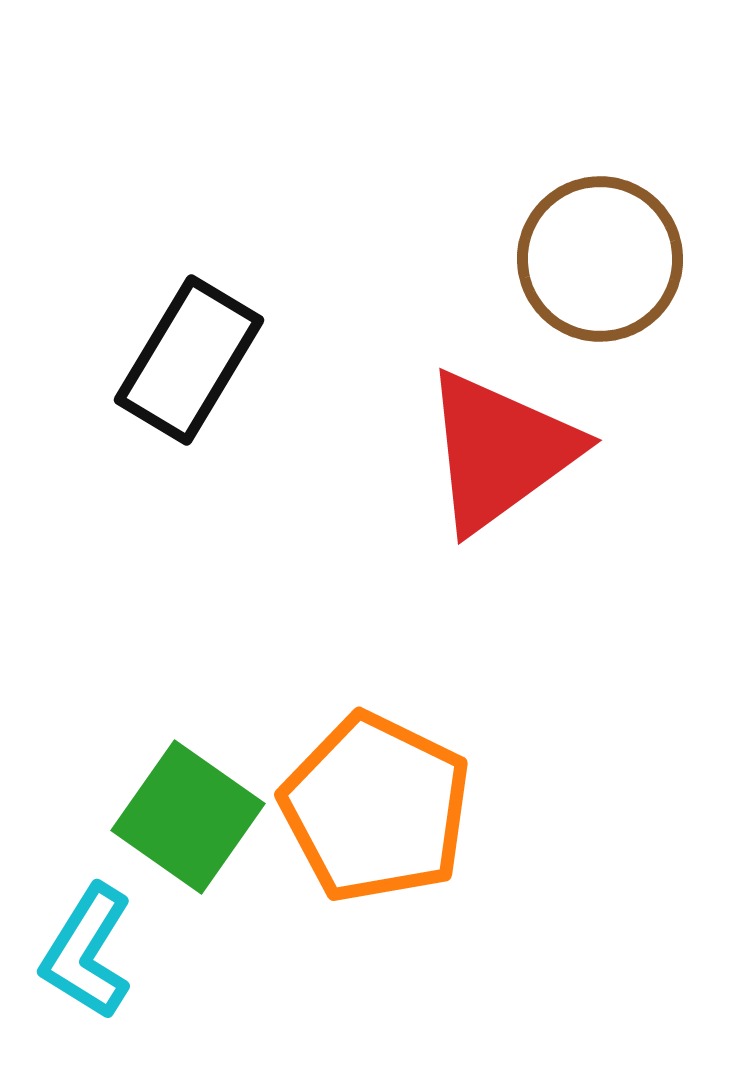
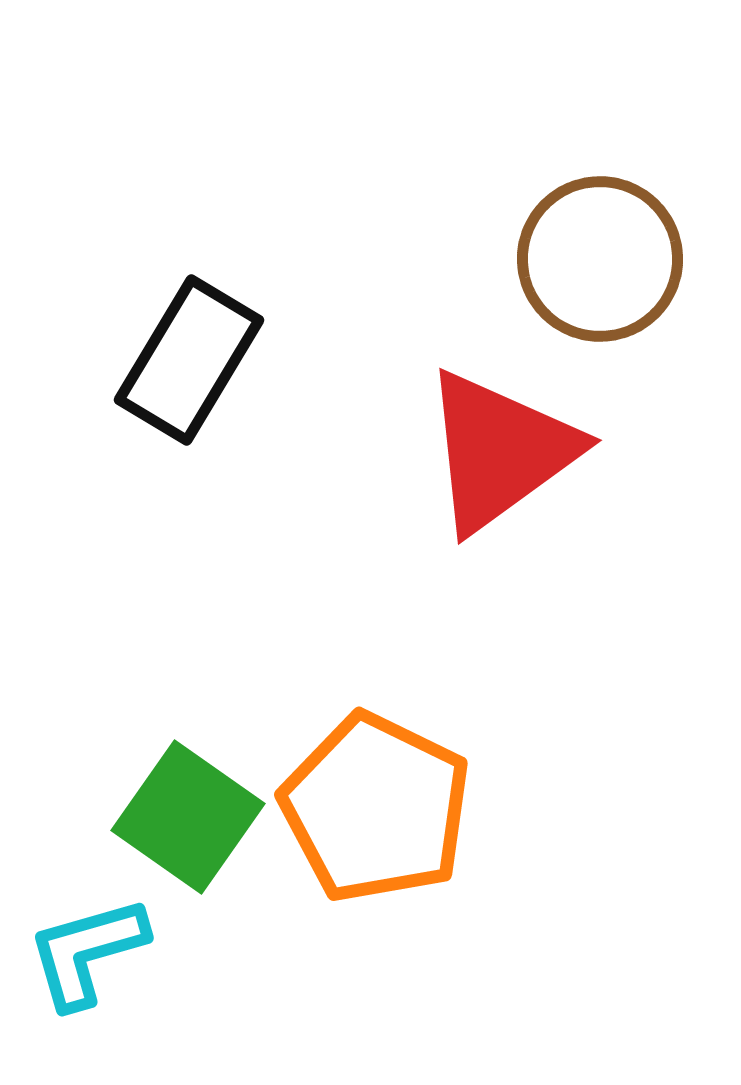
cyan L-shape: rotated 42 degrees clockwise
